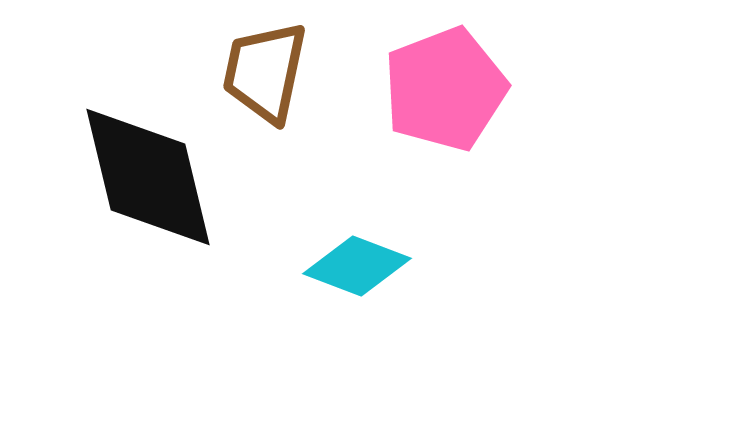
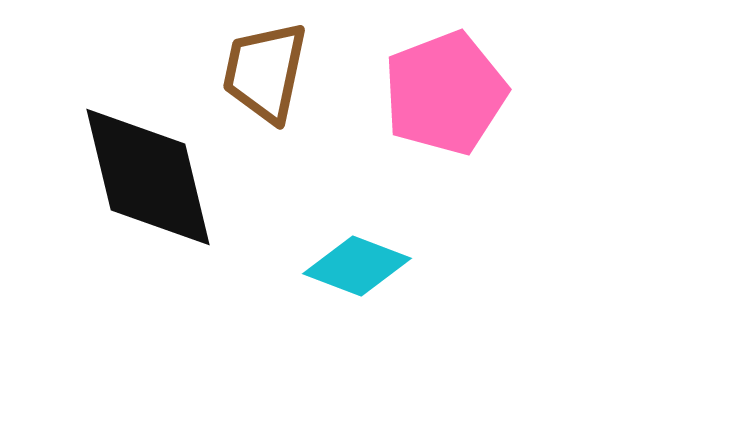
pink pentagon: moved 4 px down
